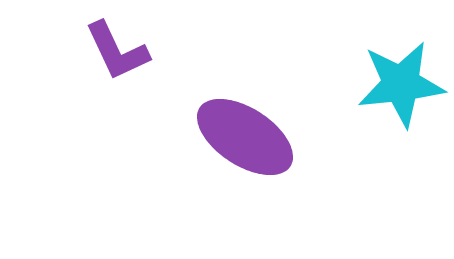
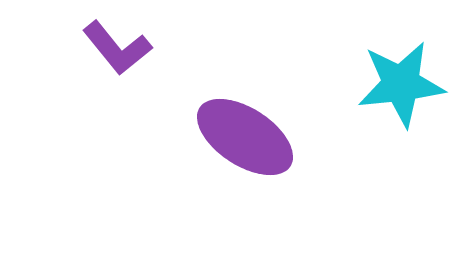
purple L-shape: moved 3 px up; rotated 14 degrees counterclockwise
